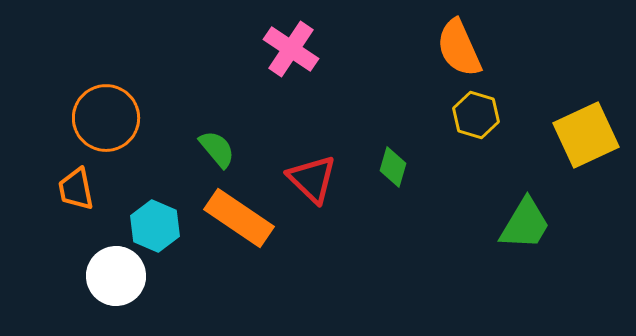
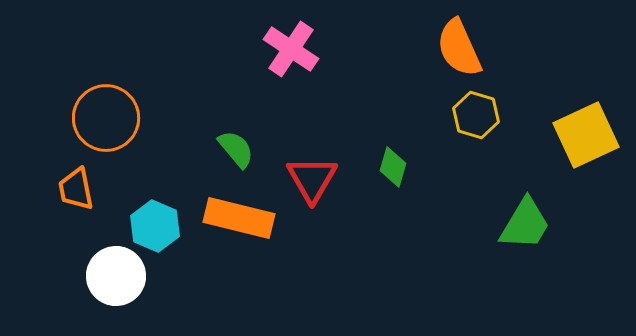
green semicircle: moved 19 px right
red triangle: rotated 16 degrees clockwise
orange rectangle: rotated 20 degrees counterclockwise
